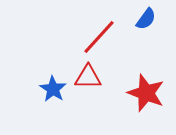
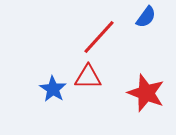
blue semicircle: moved 2 px up
